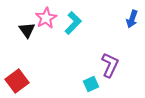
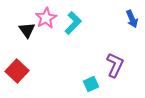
blue arrow: rotated 42 degrees counterclockwise
purple L-shape: moved 5 px right
red square: moved 10 px up; rotated 10 degrees counterclockwise
